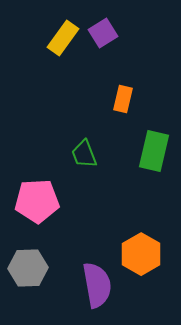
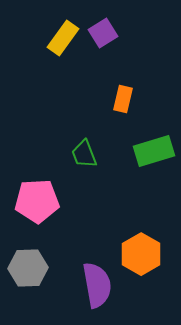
green rectangle: rotated 60 degrees clockwise
